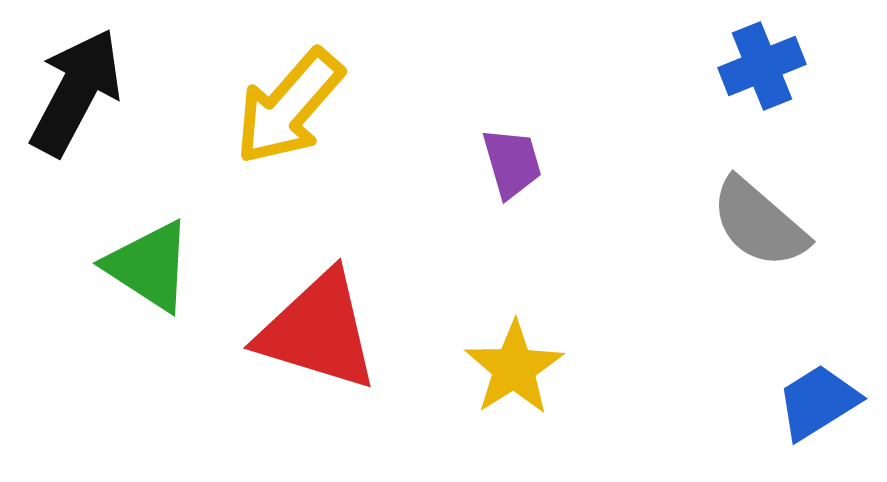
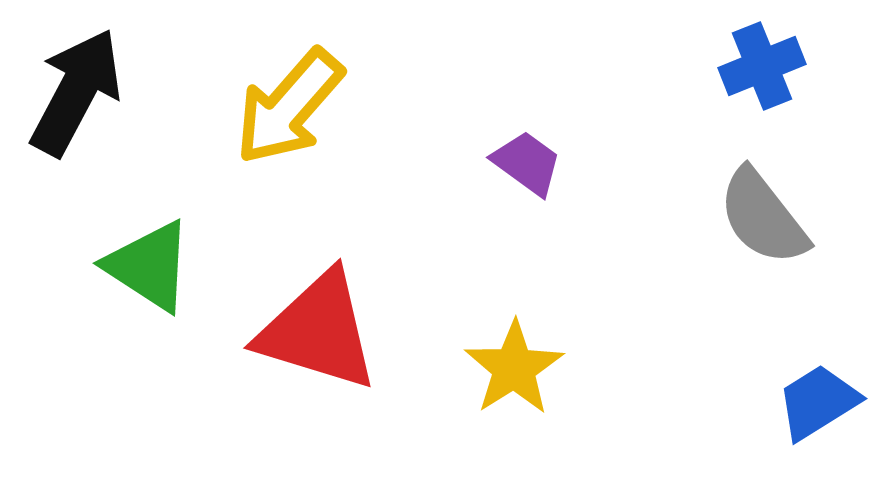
purple trapezoid: moved 15 px right; rotated 38 degrees counterclockwise
gray semicircle: moved 4 px right, 6 px up; rotated 11 degrees clockwise
